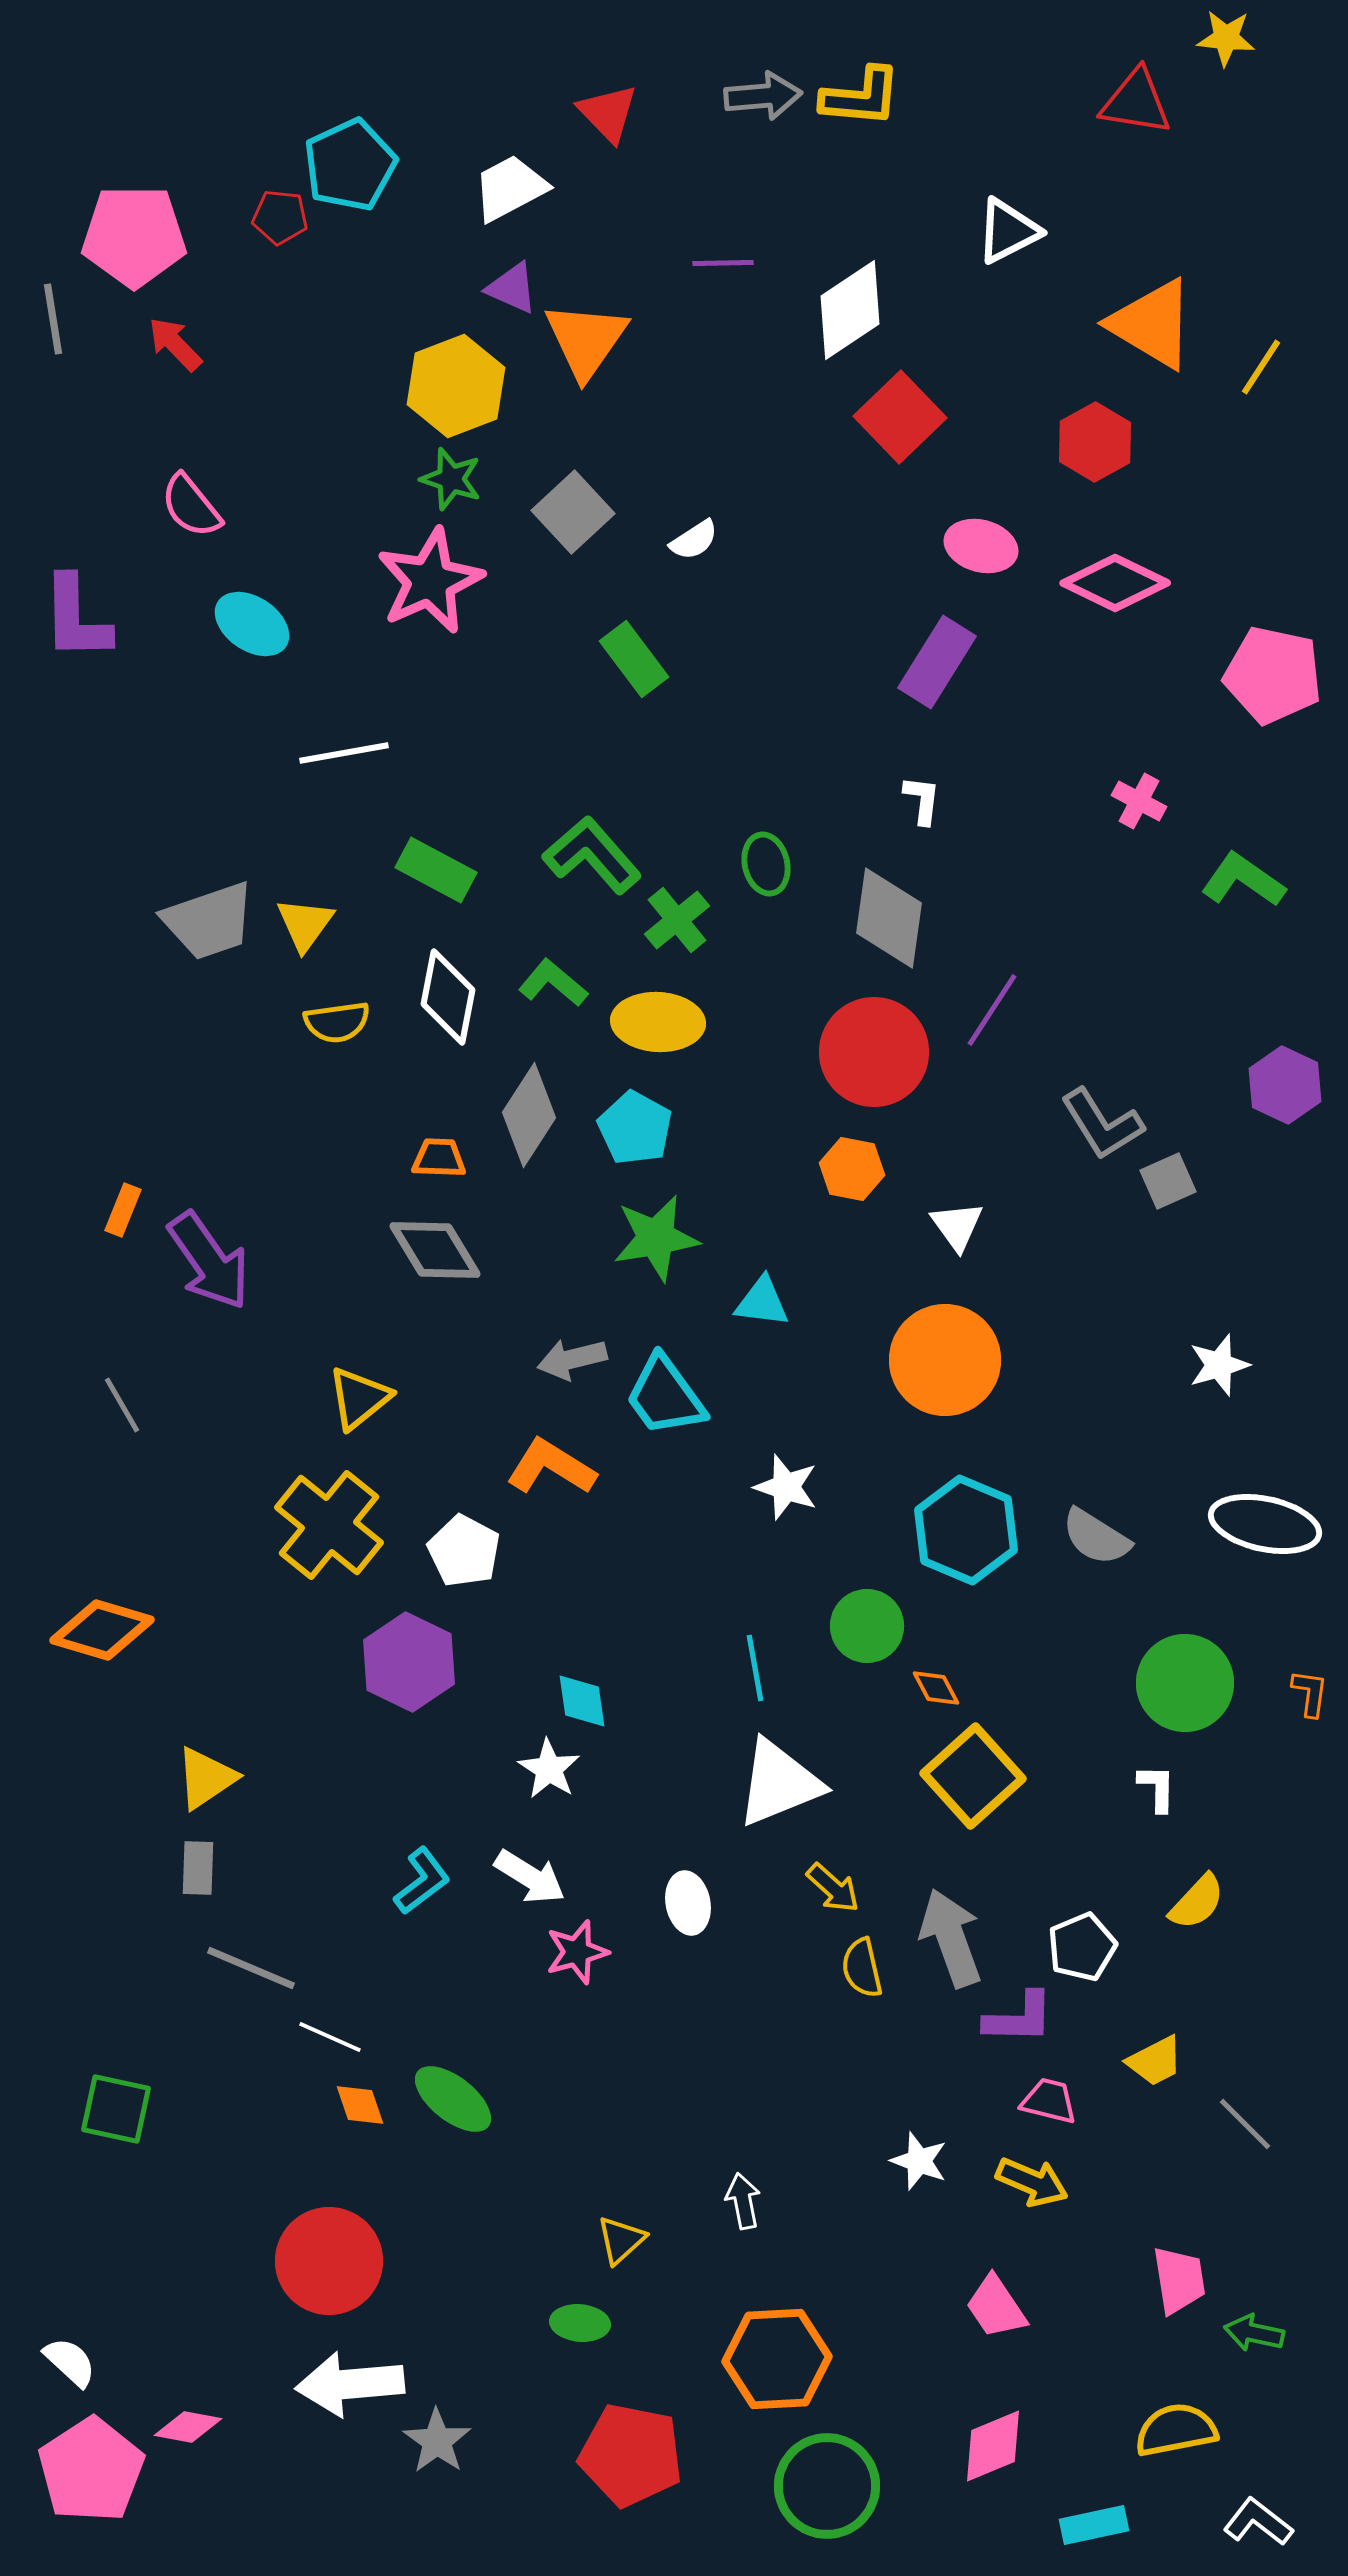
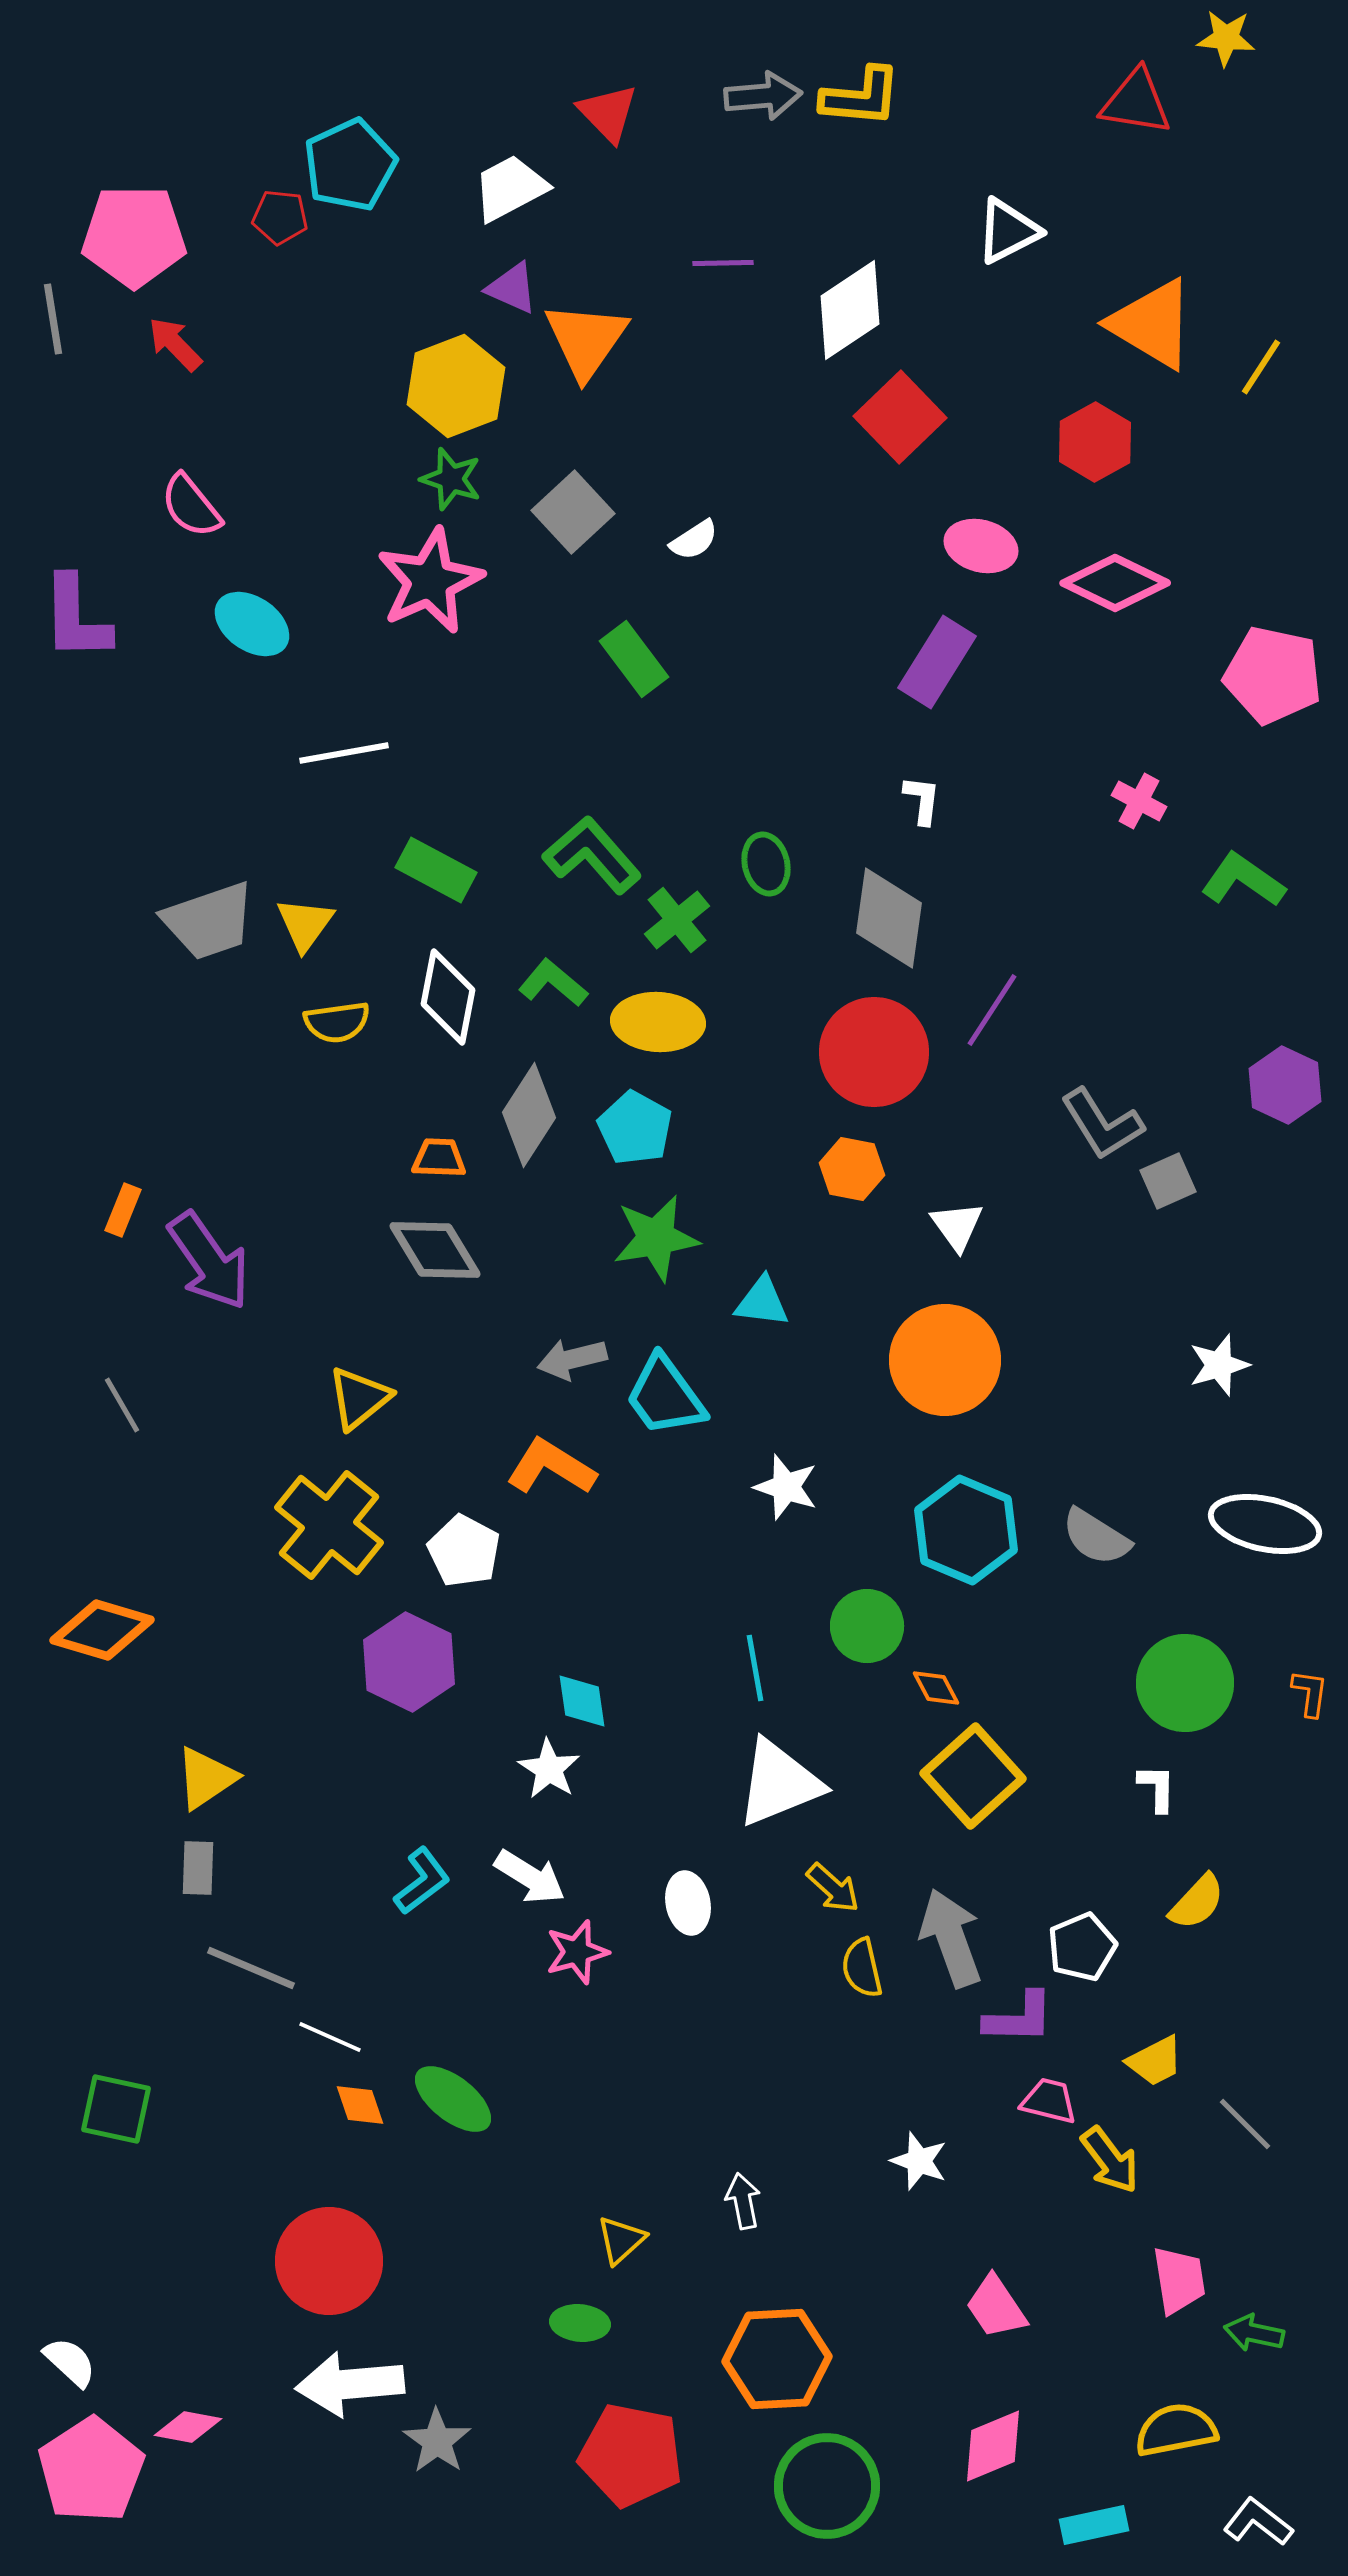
yellow arrow at (1032, 2182): moved 78 px right, 22 px up; rotated 30 degrees clockwise
